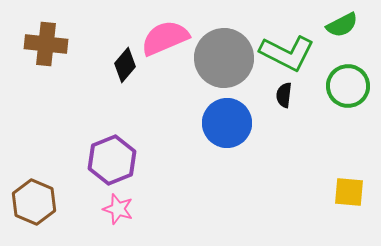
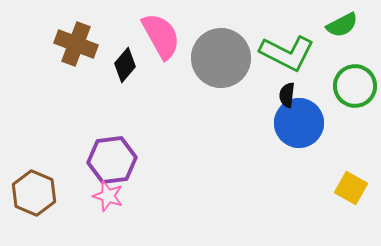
pink semicircle: moved 4 px left, 2 px up; rotated 84 degrees clockwise
brown cross: moved 30 px right; rotated 15 degrees clockwise
gray circle: moved 3 px left
green circle: moved 7 px right
black semicircle: moved 3 px right
blue circle: moved 72 px right
purple hexagon: rotated 15 degrees clockwise
yellow square: moved 2 px right, 4 px up; rotated 24 degrees clockwise
brown hexagon: moved 9 px up
pink star: moved 10 px left, 13 px up
